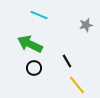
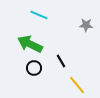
gray star: rotated 16 degrees clockwise
black line: moved 6 px left
